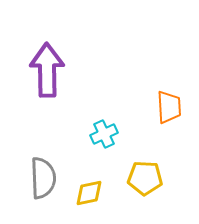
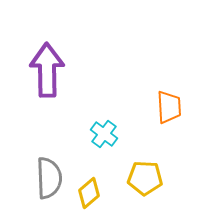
cyan cross: rotated 28 degrees counterclockwise
gray semicircle: moved 6 px right
yellow diamond: rotated 28 degrees counterclockwise
